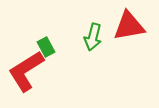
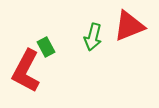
red triangle: rotated 12 degrees counterclockwise
red L-shape: rotated 30 degrees counterclockwise
